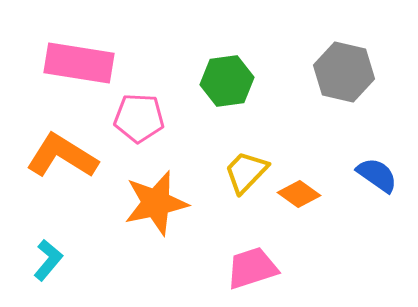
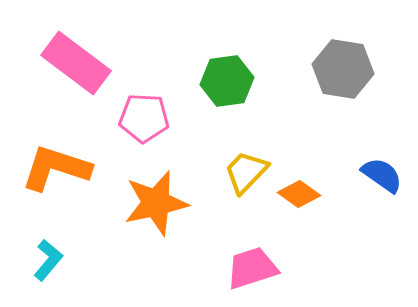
pink rectangle: moved 3 px left; rotated 28 degrees clockwise
gray hexagon: moved 1 px left, 3 px up; rotated 4 degrees counterclockwise
pink pentagon: moved 5 px right
orange L-shape: moved 6 px left, 12 px down; rotated 14 degrees counterclockwise
blue semicircle: moved 5 px right
